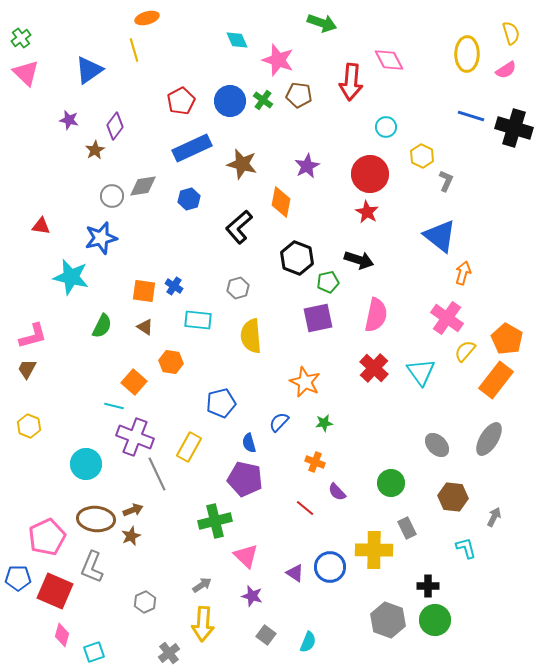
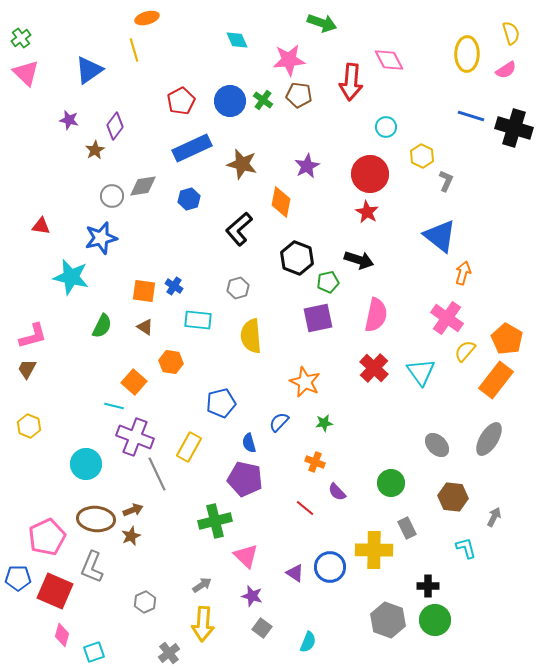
pink star at (278, 60): moved 11 px right; rotated 24 degrees counterclockwise
black L-shape at (239, 227): moved 2 px down
gray square at (266, 635): moved 4 px left, 7 px up
